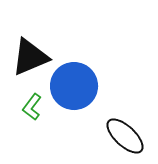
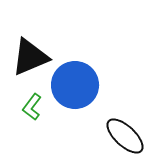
blue circle: moved 1 px right, 1 px up
